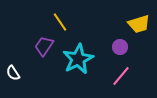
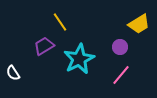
yellow trapezoid: rotated 15 degrees counterclockwise
purple trapezoid: rotated 25 degrees clockwise
cyan star: moved 1 px right
pink line: moved 1 px up
